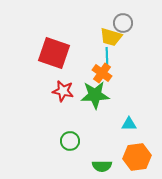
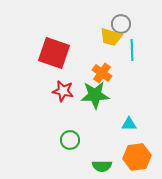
gray circle: moved 2 px left, 1 px down
cyan line: moved 25 px right, 8 px up
green circle: moved 1 px up
